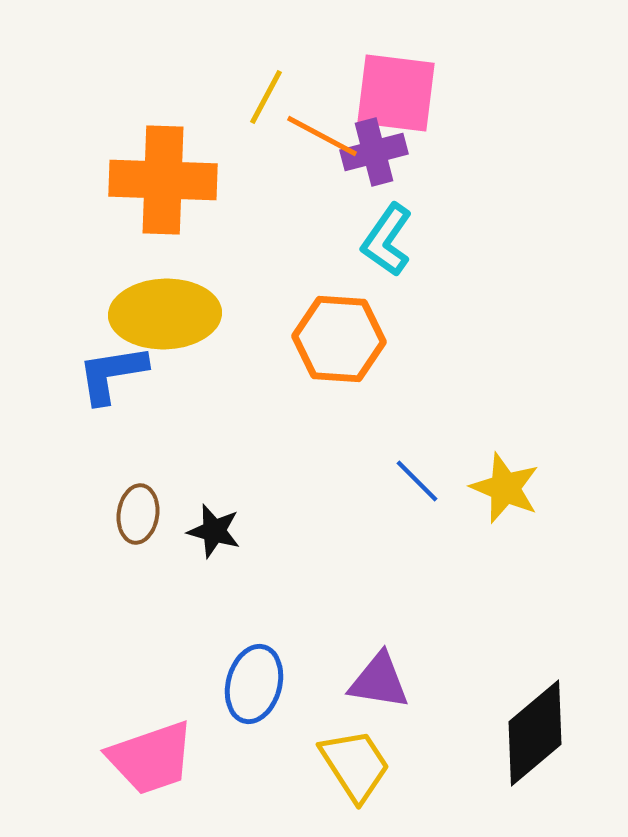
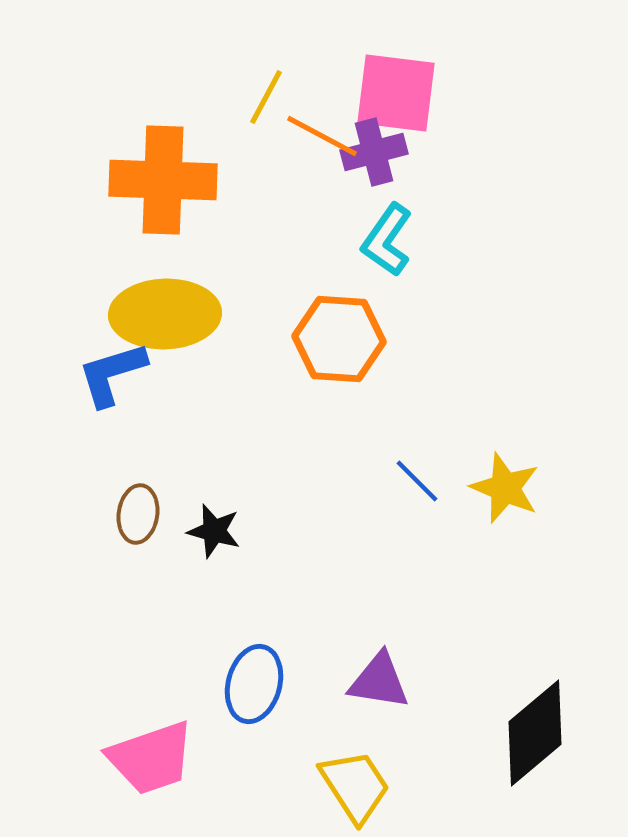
blue L-shape: rotated 8 degrees counterclockwise
yellow trapezoid: moved 21 px down
